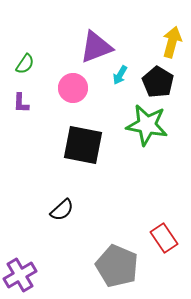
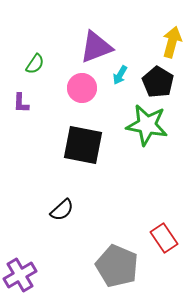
green semicircle: moved 10 px right
pink circle: moved 9 px right
